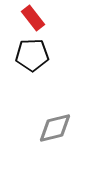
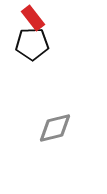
black pentagon: moved 11 px up
